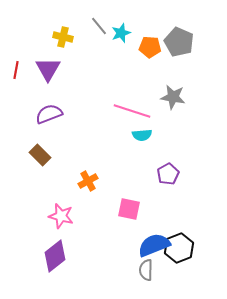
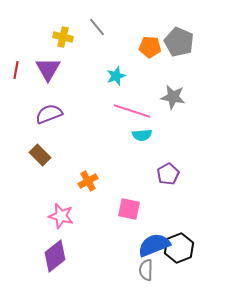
gray line: moved 2 px left, 1 px down
cyan star: moved 5 px left, 43 px down
